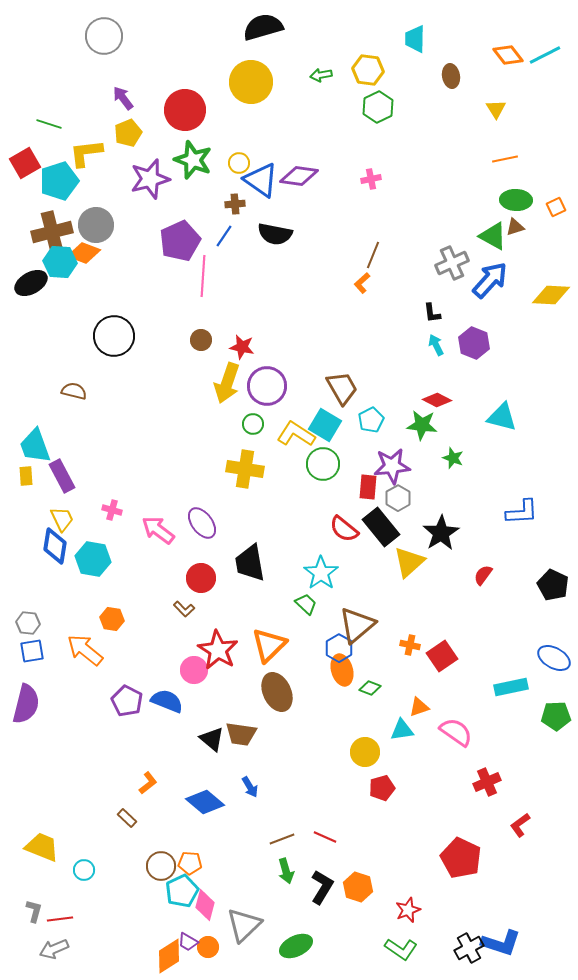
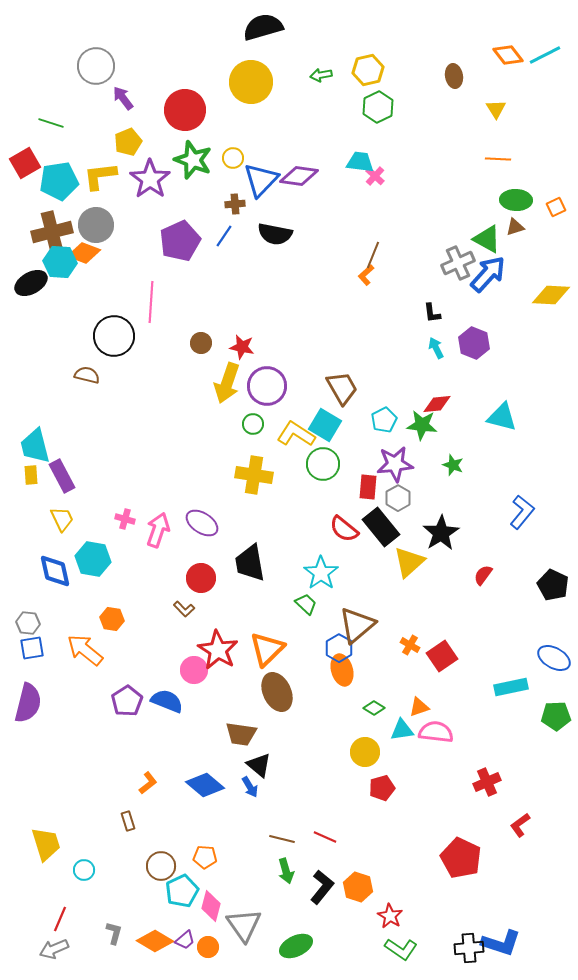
gray circle at (104, 36): moved 8 px left, 30 px down
cyan trapezoid at (415, 39): moved 55 px left, 123 px down; rotated 96 degrees clockwise
yellow hexagon at (368, 70): rotated 20 degrees counterclockwise
brown ellipse at (451, 76): moved 3 px right
green line at (49, 124): moved 2 px right, 1 px up
yellow pentagon at (128, 133): moved 9 px down
yellow L-shape at (86, 153): moved 14 px right, 23 px down
orange line at (505, 159): moved 7 px left; rotated 15 degrees clockwise
yellow circle at (239, 163): moved 6 px left, 5 px up
purple star at (150, 179): rotated 21 degrees counterclockwise
pink cross at (371, 179): moved 4 px right, 3 px up; rotated 36 degrees counterclockwise
blue triangle at (261, 180): rotated 39 degrees clockwise
cyan pentagon at (59, 181): rotated 9 degrees clockwise
green triangle at (493, 236): moved 6 px left, 3 px down
gray cross at (452, 263): moved 6 px right
pink line at (203, 276): moved 52 px left, 26 px down
blue arrow at (490, 280): moved 2 px left, 6 px up
orange L-shape at (362, 283): moved 4 px right, 8 px up
brown circle at (201, 340): moved 3 px down
cyan arrow at (436, 345): moved 3 px down
brown semicircle at (74, 391): moved 13 px right, 16 px up
red diamond at (437, 400): moved 4 px down; rotated 32 degrees counterclockwise
cyan pentagon at (371, 420): moved 13 px right
cyan trapezoid at (35, 446): rotated 6 degrees clockwise
green star at (453, 458): moved 7 px down
purple star at (392, 466): moved 3 px right, 2 px up
yellow cross at (245, 469): moved 9 px right, 6 px down
yellow rectangle at (26, 476): moved 5 px right, 1 px up
pink cross at (112, 510): moved 13 px right, 9 px down
blue L-shape at (522, 512): rotated 48 degrees counterclockwise
purple ellipse at (202, 523): rotated 20 degrees counterclockwise
pink arrow at (158, 530): rotated 72 degrees clockwise
blue diamond at (55, 546): moved 25 px down; rotated 21 degrees counterclockwise
orange triangle at (269, 645): moved 2 px left, 4 px down
orange cross at (410, 645): rotated 18 degrees clockwise
blue square at (32, 651): moved 3 px up
green diamond at (370, 688): moved 4 px right, 20 px down; rotated 10 degrees clockwise
purple pentagon at (127, 701): rotated 12 degrees clockwise
purple semicircle at (26, 704): moved 2 px right, 1 px up
pink semicircle at (456, 732): moved 20 px left; rotated 28 degrees counterclockwise
black triangle at (212, 739): moved 47 px right, 26 px down
blue diamond at (205, 802): moved 17 px up
brown rectangle at (127, 818): moved 1 px right, 3 px down; rotated 30 degrees clockwise
brown line at (282, 839): rotated 35 degrees clockwise
yellow trapezoid at (42, 847): moved 4 px right, 3 px up; rotated 51 degrees clockwise
orange pentagon at (190, 863): moved 15 px right, 6 px up
black L-shape at (322, 887): rotated 8 degrees clockwise
pink diamond at (205, 905): moved 6 px right, 1 px down
red star at (408, 910): moved 18 px left, 6 px down; rotated 20 degrees counterclockwise
gray L-shape at (34, 911): moved 80 px right, 22 px down
red line at (60, 919): rotated 60 degrees counterclockwise
gray triangle at (244, 925): rotated 21 degrees counterclockwise
purple trapezoid at (188, 942): moved 3 px left, 2 px up; rotated 70 degrees counterclockwise
black cross at (469, 948): rotated 24 degrees clockwise
orange diamond at (169, 956): moved 14 px left, 15 px up; rotated 63 degrees clockwise
